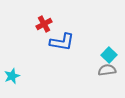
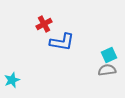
cyan square: rotated 21 degrees clockwise
cyan star: moved 4 px down
